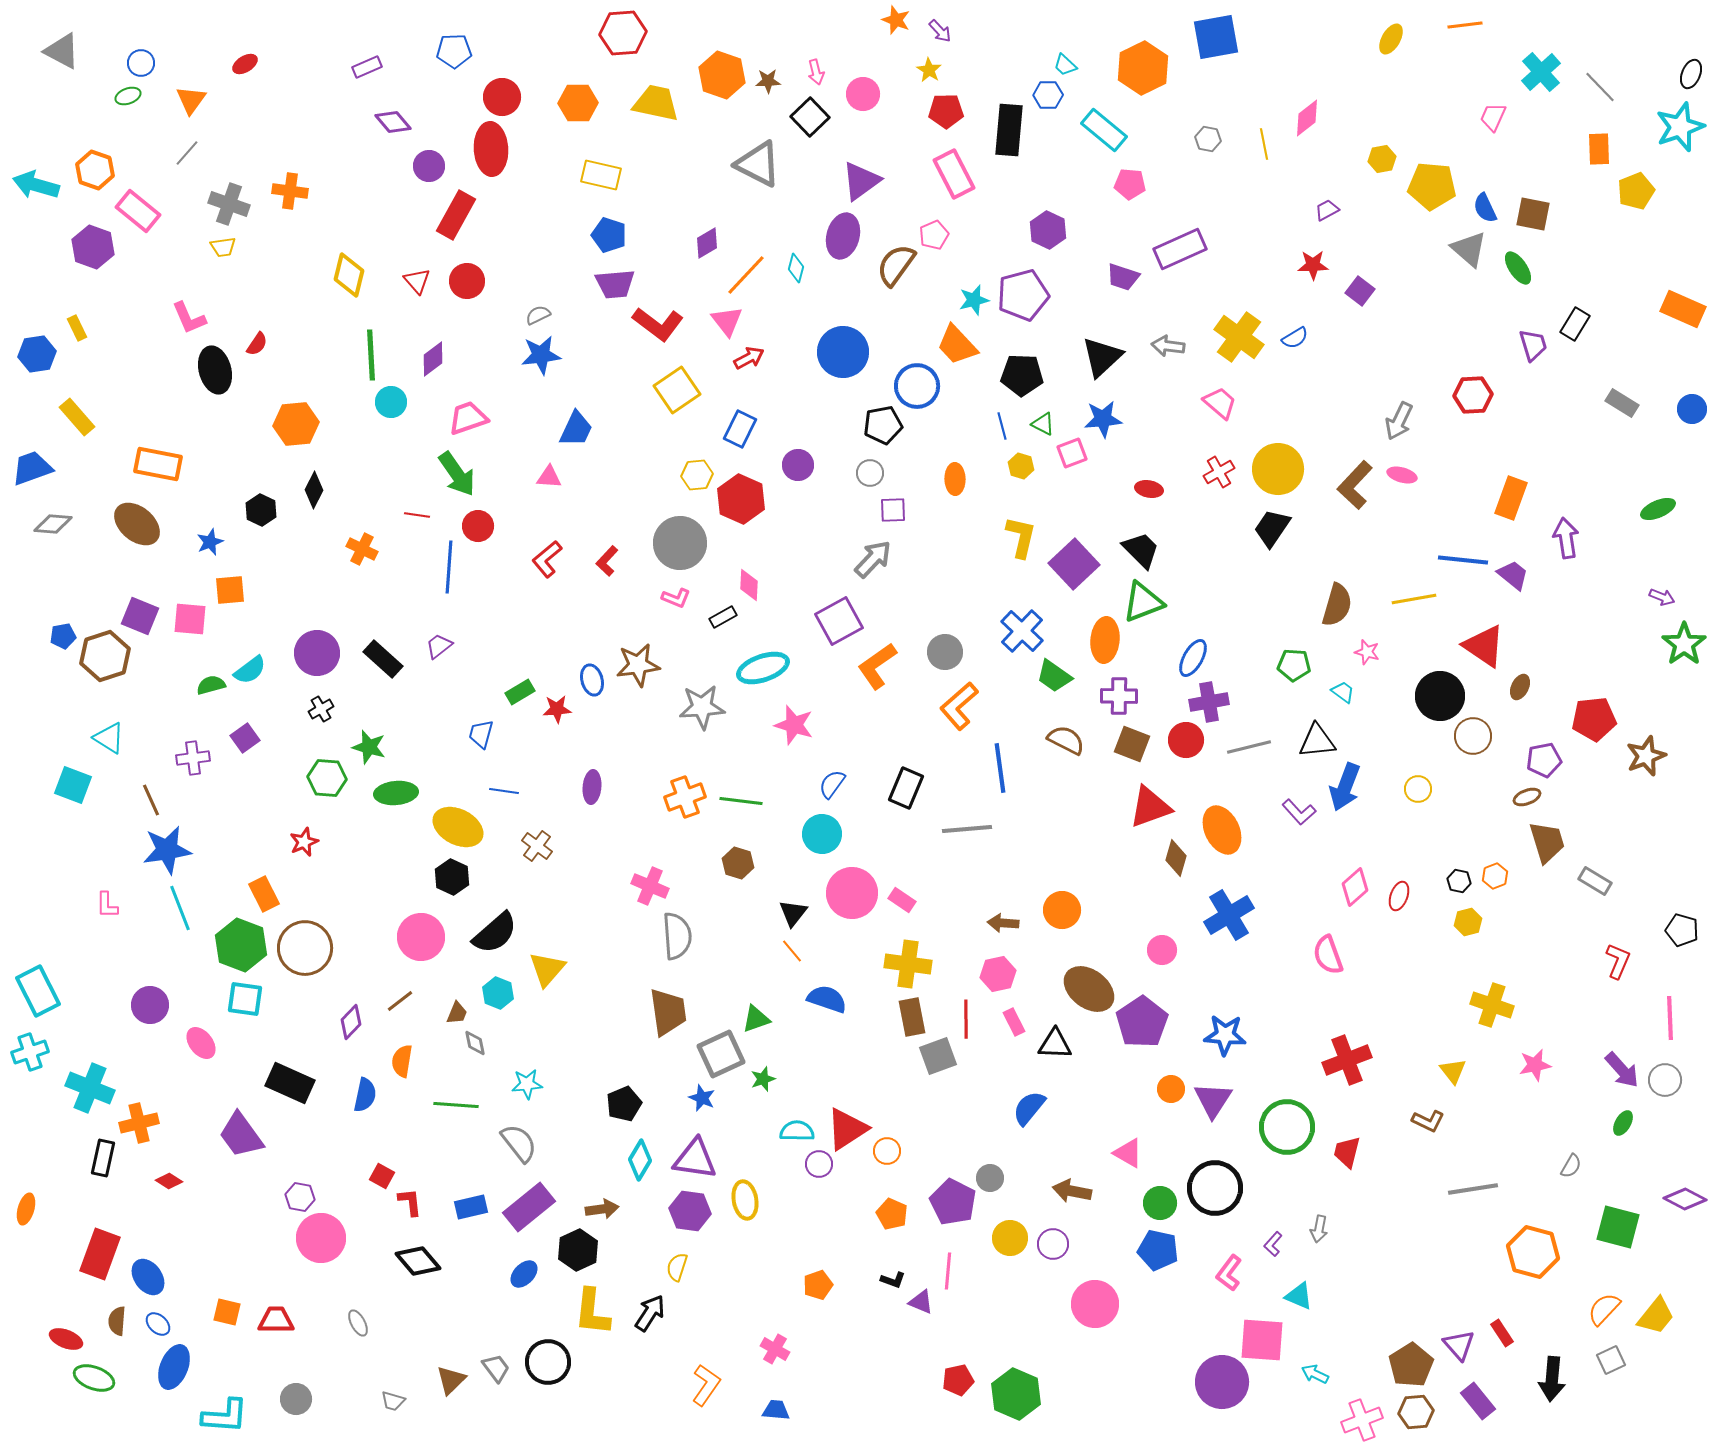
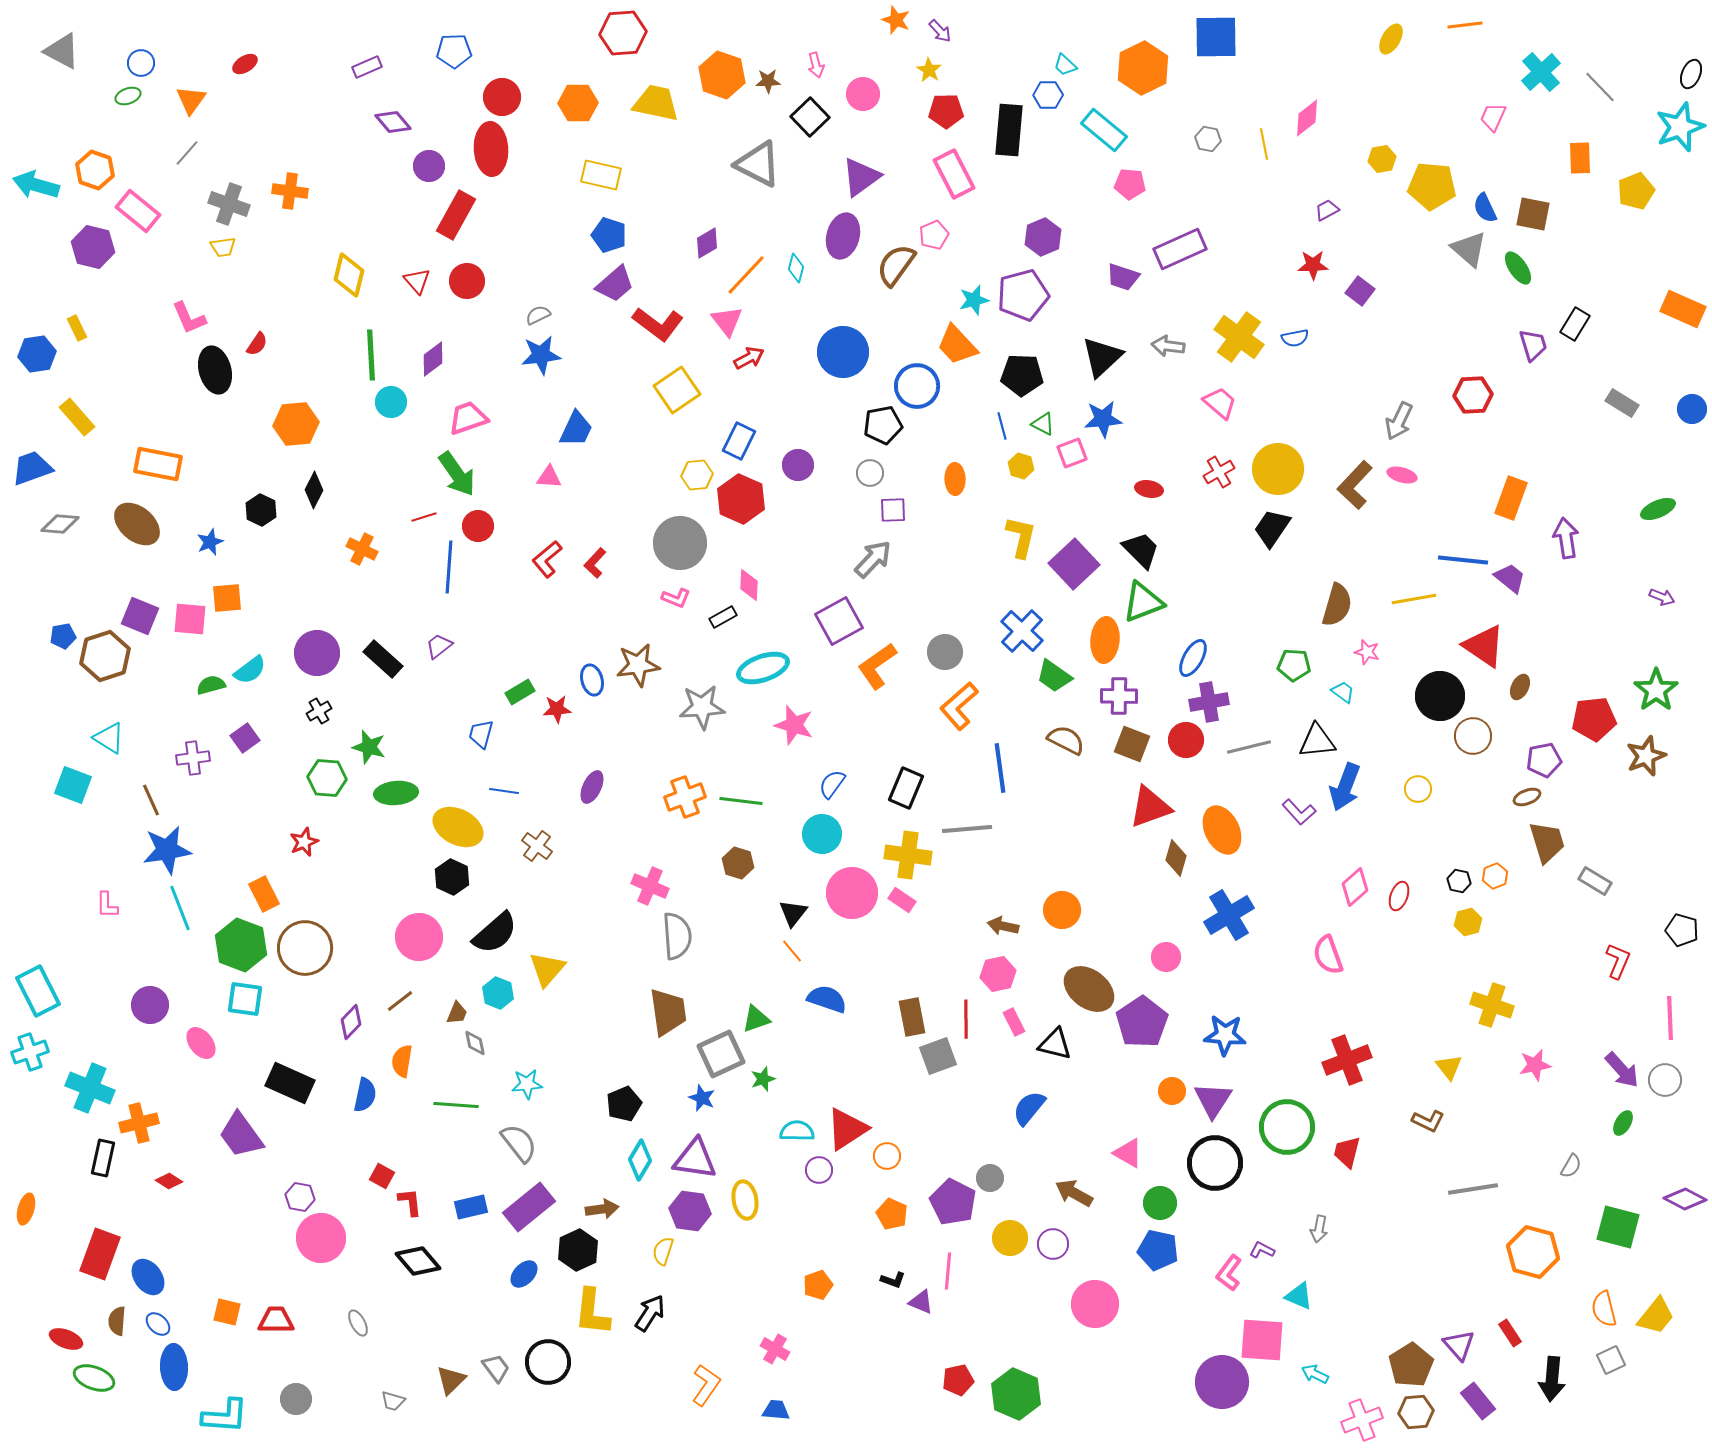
blue square at (1216, 37): rotated 9 degrees clockwise
pink arrow at (816, 72): moved 7 px up
orange rectangle at (1599, 149): moved 19 px left, 9 px down
purple triangle at (861, 181): moved 4 px up
purple hexagon at (1048, 230): moved 5 px left, 7 px down; rotated 12 degrees clockwise
purple hexagon at (93, 247): rotated 6 degrees counterclockwise
purple trapezoid at (615, 284): rotated 36 degrees counterclockwise
blue semicircle at (1295, 338): rotated 20 degrees clockwise
blue rectangle at (740, 429): moved 1 px left, 12 px down
red line at (417, 515): moved 7 px right, 2 px down; rotated 25 degrees counterclockwise
gray diamond at (53, 524): moved 7 px right
red L-shape at (607, 561): moved 12 px left, 2 px down
purple trapezoid at (1513, 575): moved 3 px left, 3 px down
orange square at (230, 590): moved 3 px left, 8 px down
green star at (1684, 644): moved 28 px left, 46 px down
black cross at (321, 709): moved 2 px left, 2 px down
purple ellipse at (592, 787): rotated 20 degrees clockwise
brown arrow at (1003, 923): moved 3 px down; rotated 8 degrees clockwise
pink circle at (421, 937): moved 2 px left
pink circle at (1162, 950): moved 4 px right, 7 px down
yellow cross at (908, 964): moved 109 px up
black triangle at (1055, 1044): rotated 12 degrees clockwise
yellow triangle at (1453, 1071): moved 4 px left, 4 px up
orange circle at (1171, 1089): moved 1 px right, 2 px down
orange circle at (887, 1151): moved 5 px down
purple circle at (819, 1164): moved 6 px down
black circle at (1215, 1188): moved 25 px up
brown arrow at (1072, 1191): moved 2 px right, 2 px down; rotated 18 degrees clockwise
purple L-shape at (1273, 1244): moved 11 px left, 6 px down; rotated 75 degrees clockwise
yellow semicircle at (677, 1267): moved 14 px left, 16 px up
orange semicircle at (1604, 1309): rotated 57 degrees counterclockwise
red rectangle at (1502, 1333): moved 8 px right
blue ellipse at (174, 1367): rotated 24 degrees counterclockwise
